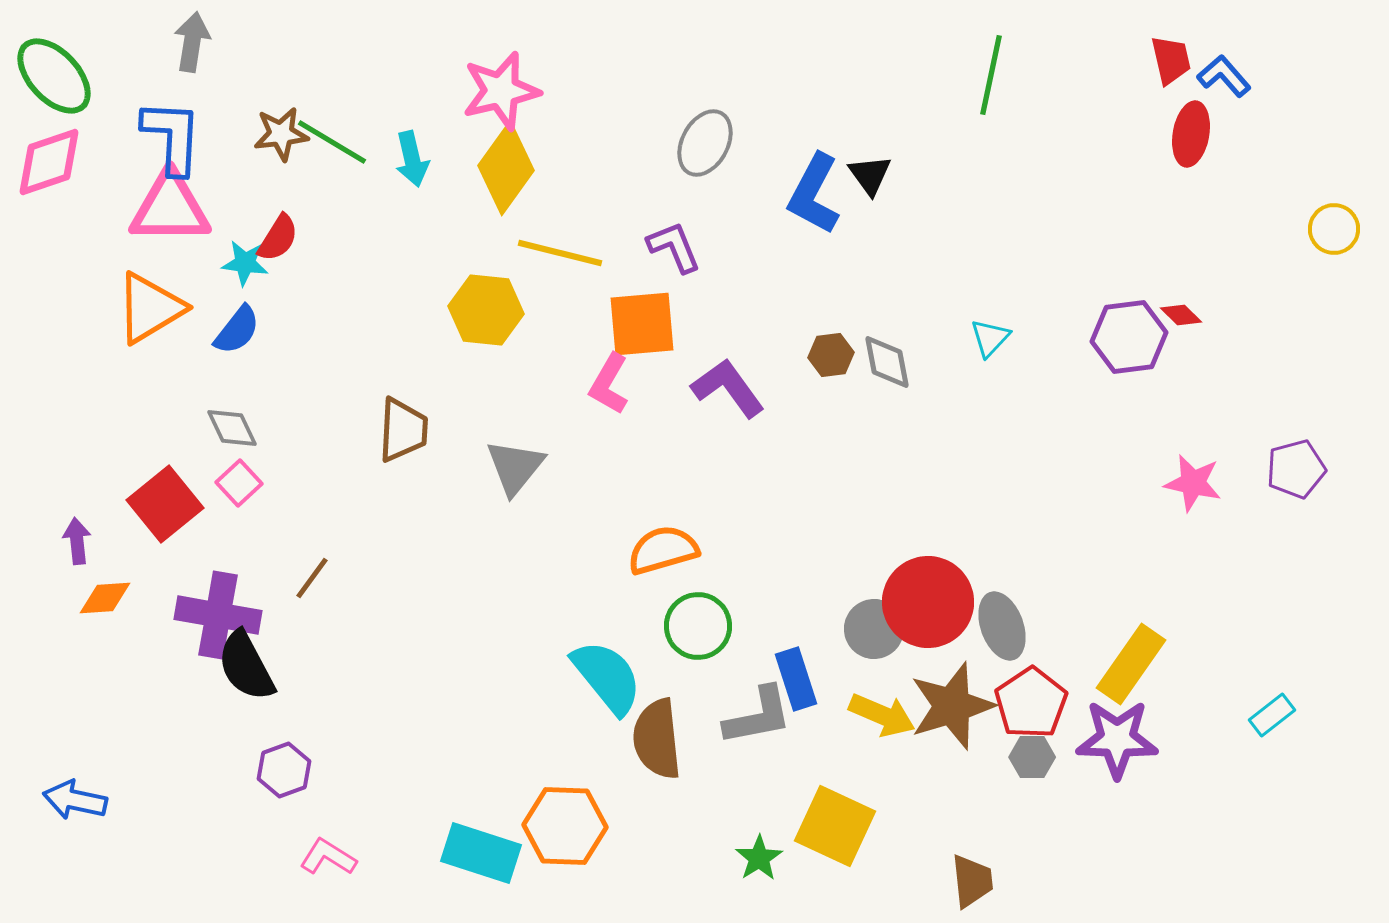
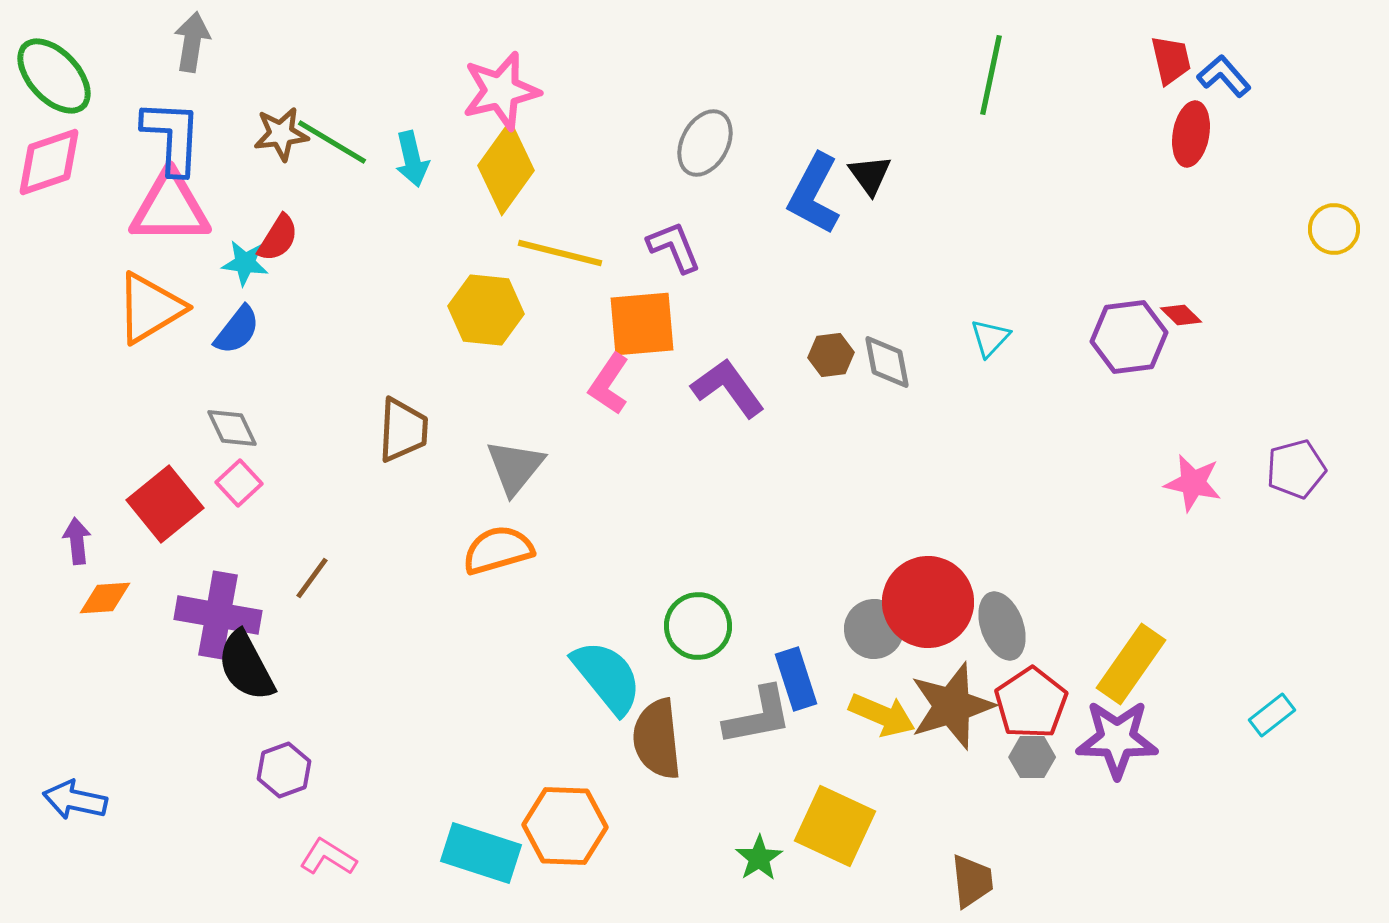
pink L-shape at (609, 384): rotated 4 degrees clockwise
orange semicircle at (663, 550): moved 165 px left
